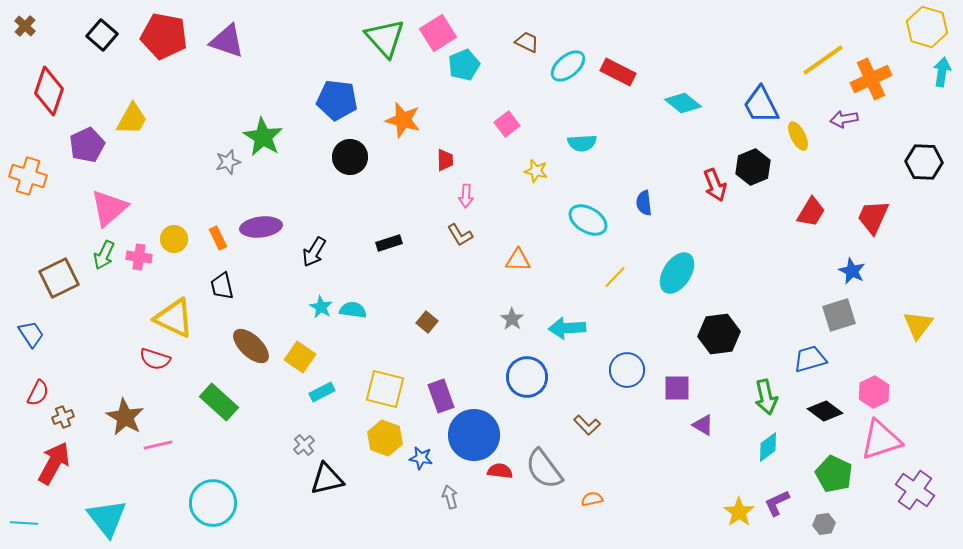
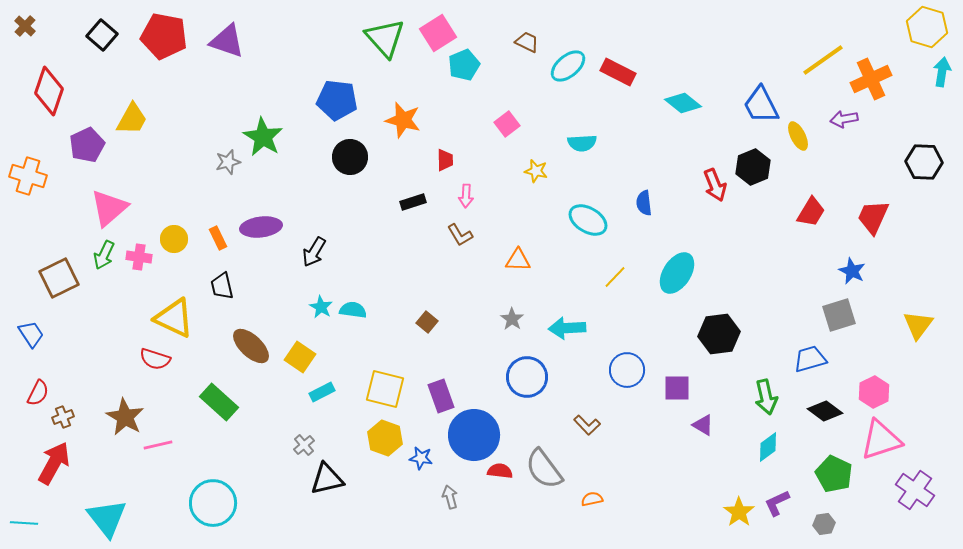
black rectangle at (389, 243): moved 24 px right, 41 px up
